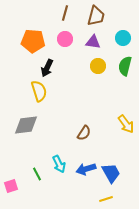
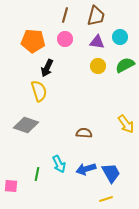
brown line: moved 2 px down
cyan circle: moved 3 px left, 1 px up
purple triangle: moved 4 px right
green semicircle: moved 1 px up; rotated 48 degrees clockwise
gray diamond: rotated 25 degrees clockwise
brown semicircle: rotated 119 degrees counterclockwise
green line: rotated 40 degrees clockwise
pink square: rotated 24 degrees clockwise
